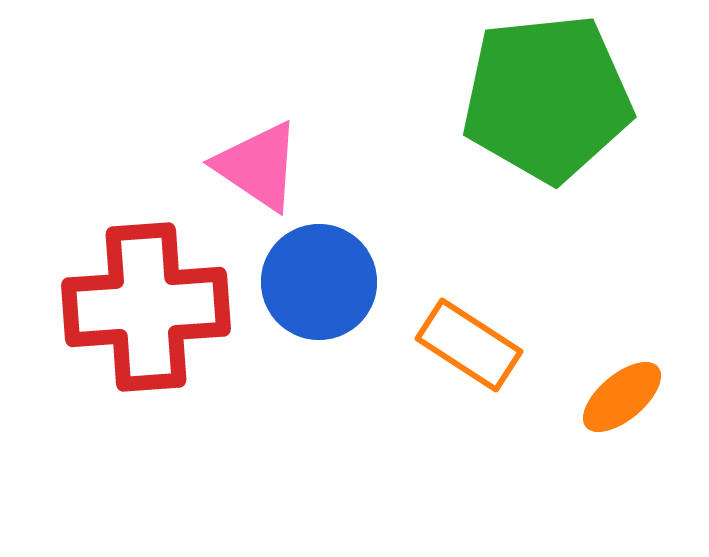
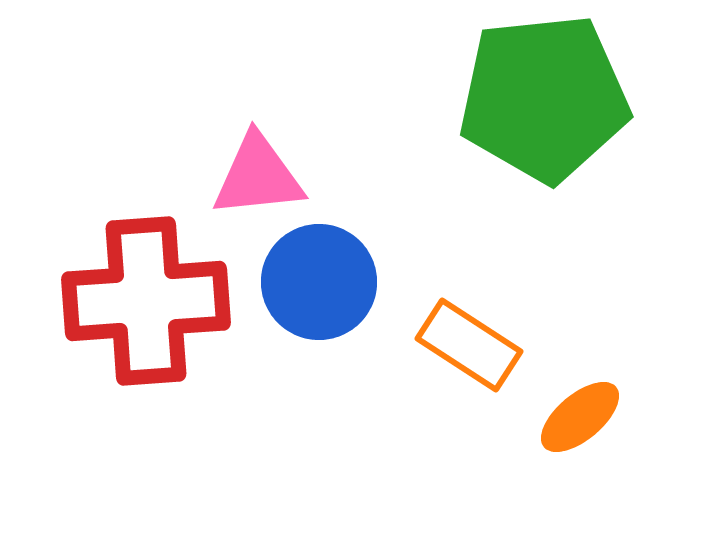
green pentagon: moved 3 px left
pink triangle: moved 10 px down; rotated 40 degrees counterclockwise
red cross: moved 6 px up
orange ellipse: moved 42 px left, 20 px down
